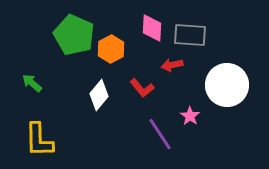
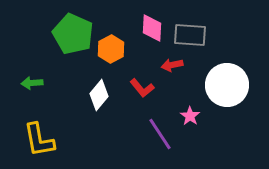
green pentagon: moved 1 px left, 1 px up
green arrow: rotated 45 degrees counterclockwise
yellow L-shape: rotated 9 degrees counterclockwise
